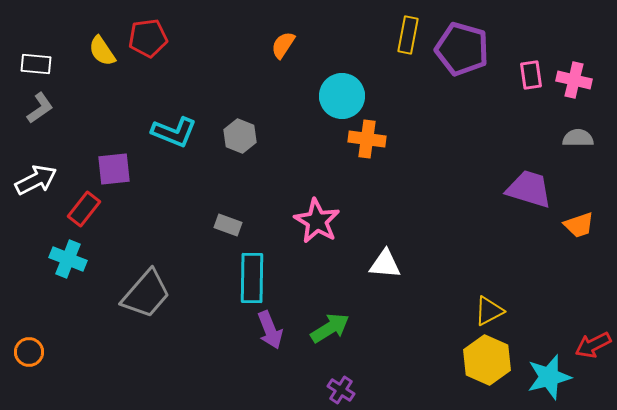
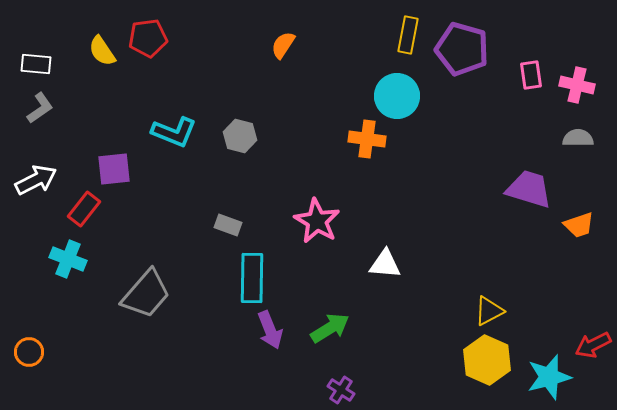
pink cross: moved 3 px right, 5 px down
cyan circle: moved 55 px right
gray hexagon: rotated 8 degrees counterclockwise
